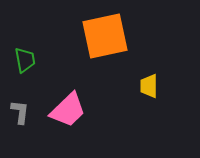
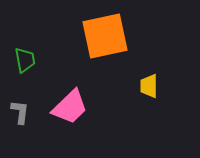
pink trapezoid: moved 2 px right, 3 px up
